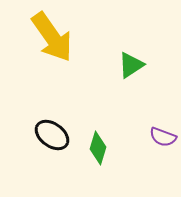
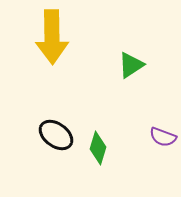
yellow arrow: rotated 34 degrees clockwise
black ellipse: moved 4 px right
